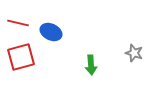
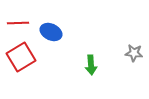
red line: rotated 15 degrees counterclockwise
gray star: rotated 12 degrees counterclockwise
red square: rotated 16 degrees counterclockwise
